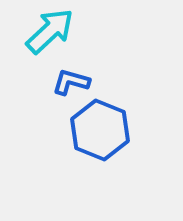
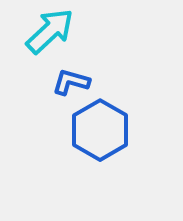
blue hexagon: rotated 8 degrees clockwise
